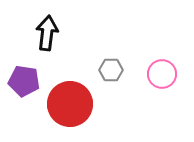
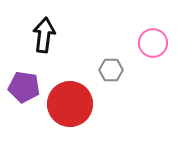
black arrow: moved 3 px left, 2 px down
pink circle: moved 9 px left, 31 px up
purple pentagon: moved 6 px down
